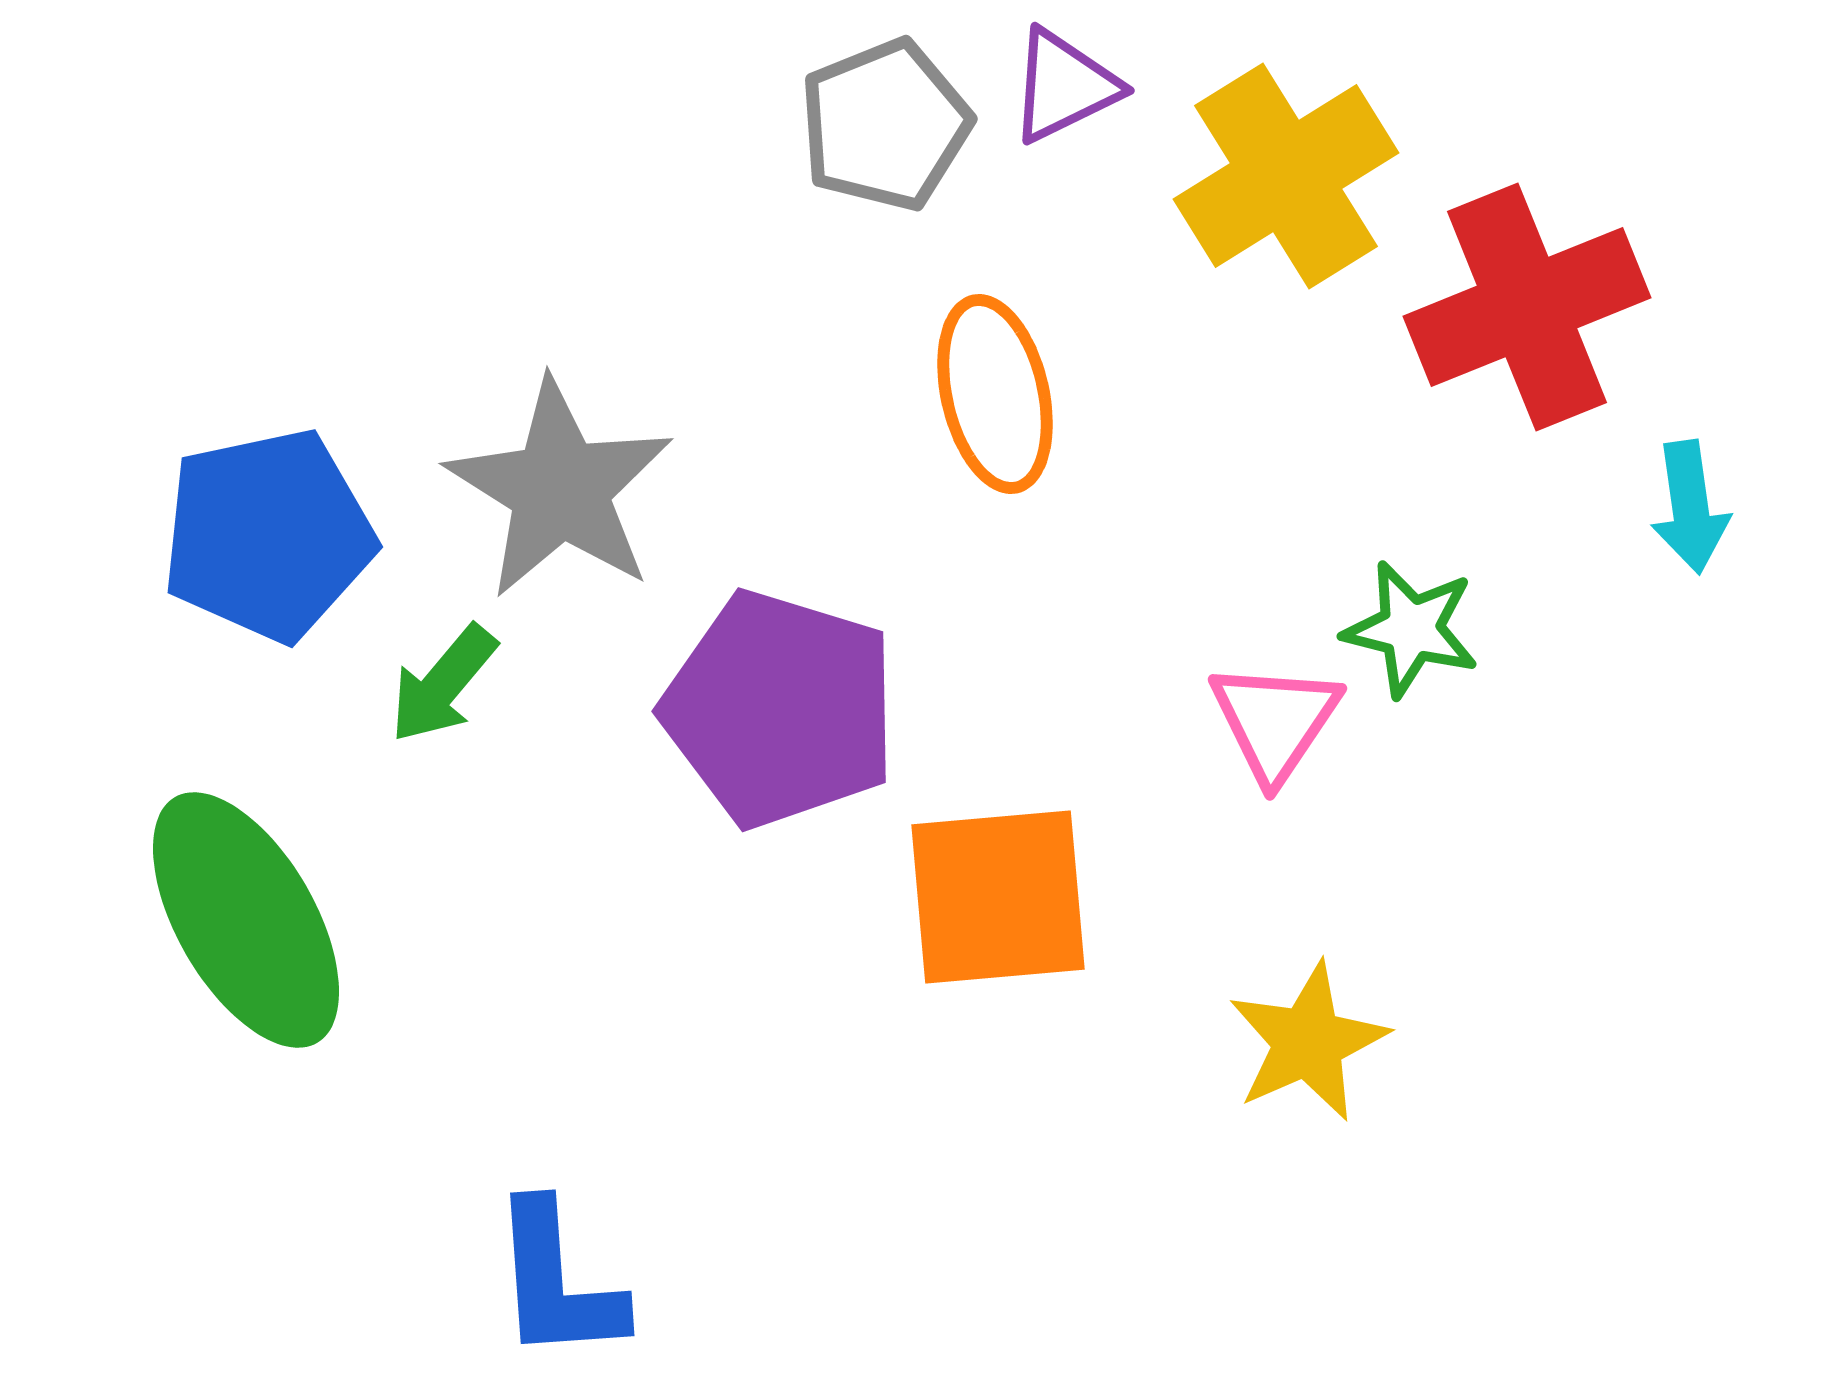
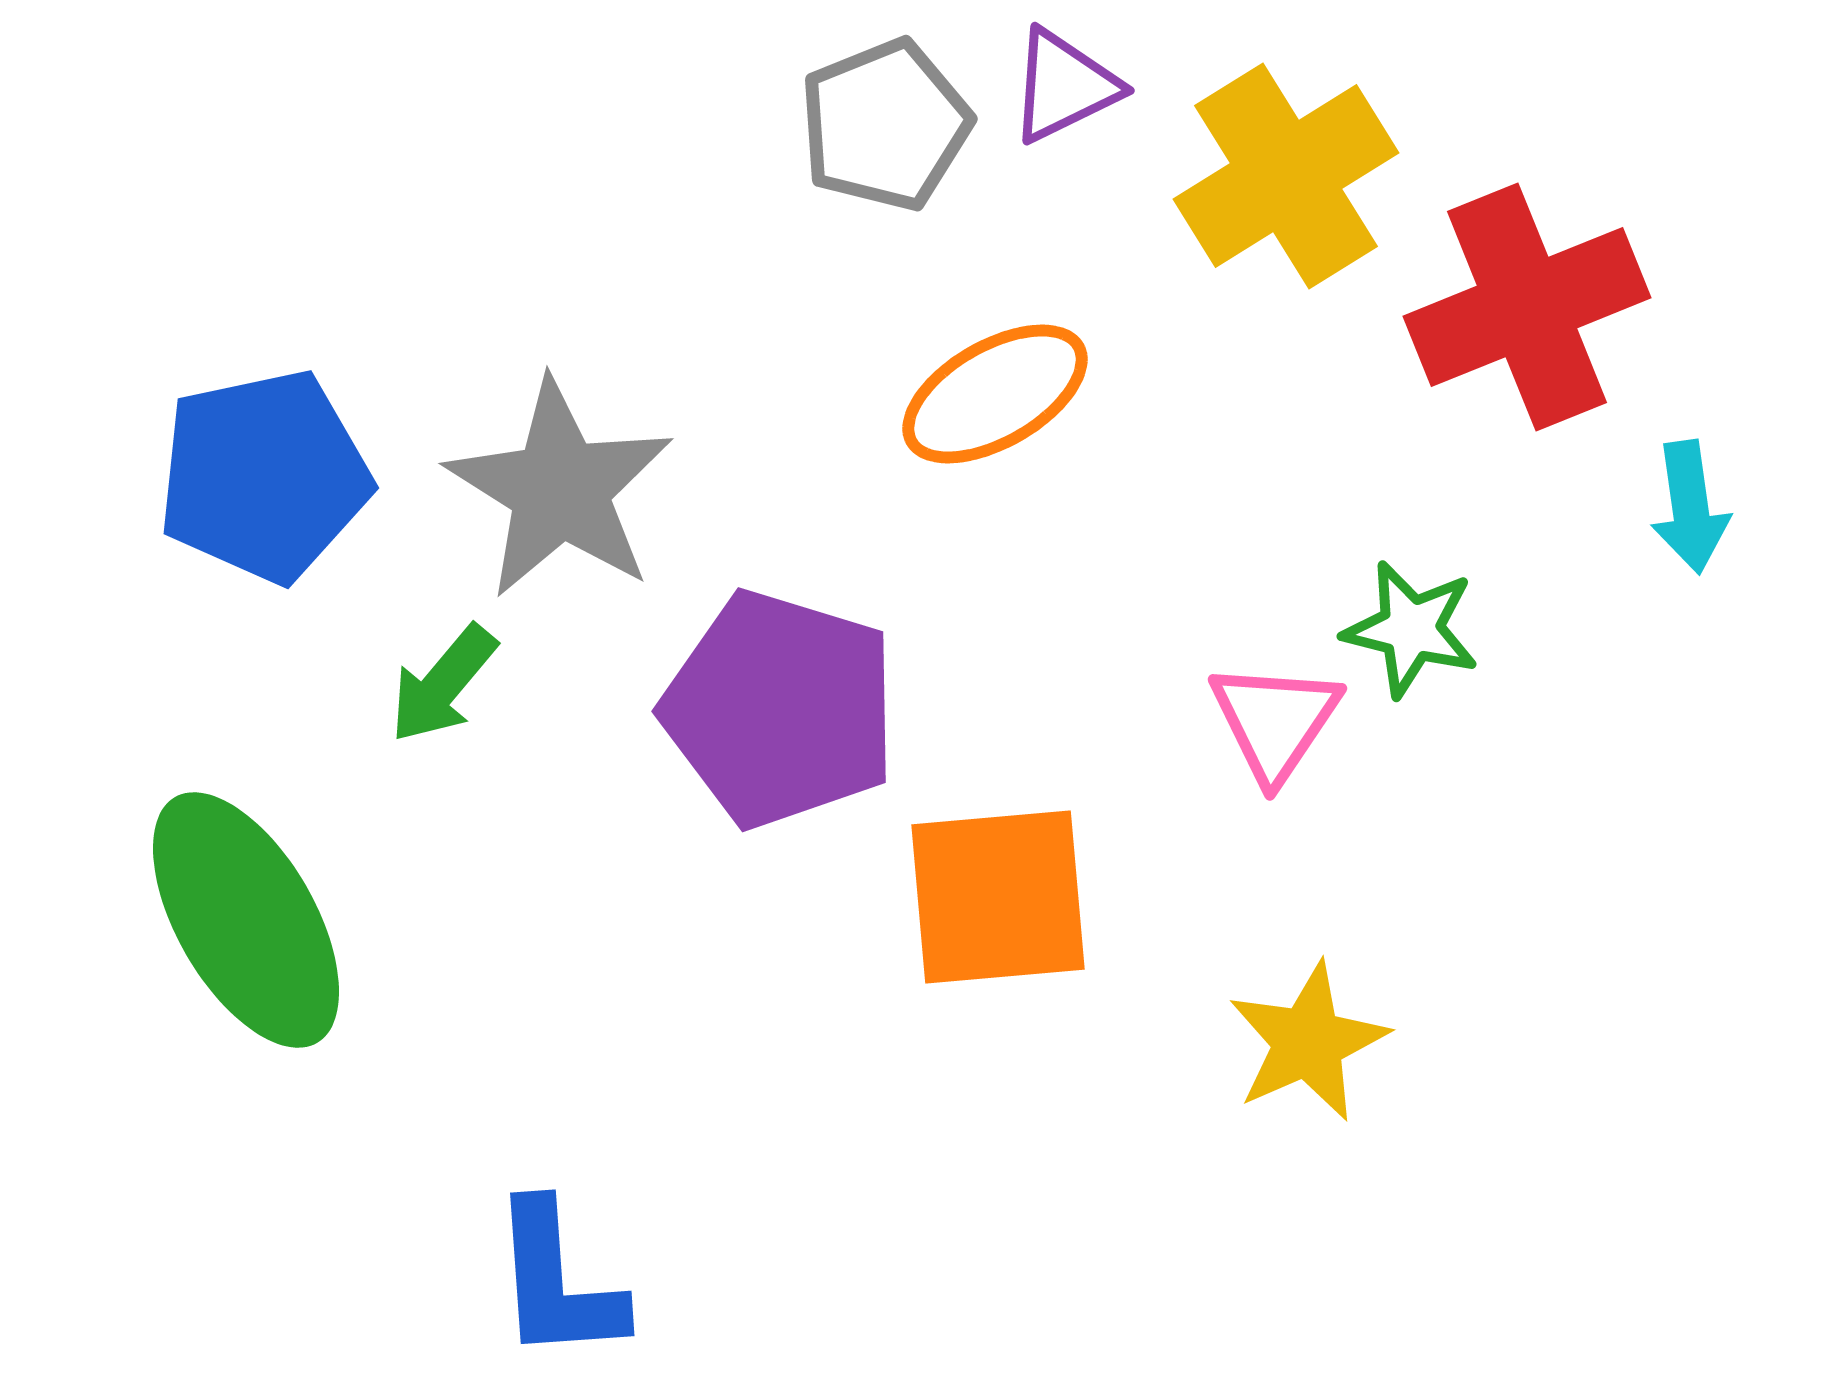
orange ellipse: rotated 73 degrees clockwise
blue pentagon: moved 4 px left, 59 px up
